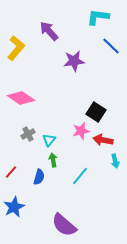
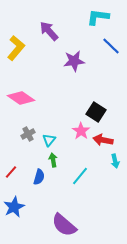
pink star: rotated 24 degrees counterclockwise
